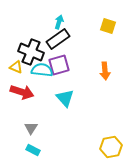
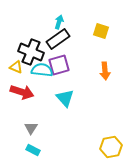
yellow square: moved 7 px left, 5 px down
